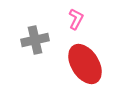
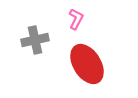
red ellipse: moved 2 px right
